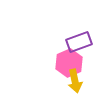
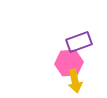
pink hexagon: rotated 20 degrees clockwise
